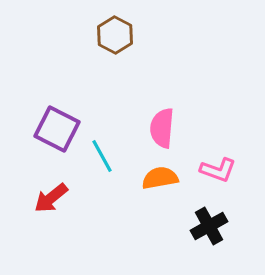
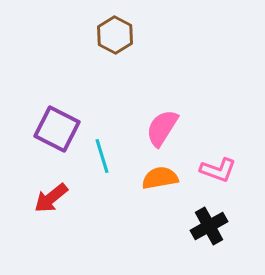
pink semicircle: rotated 27 degrees clockwise
cyan line: rotated 12 degrees clockwise
